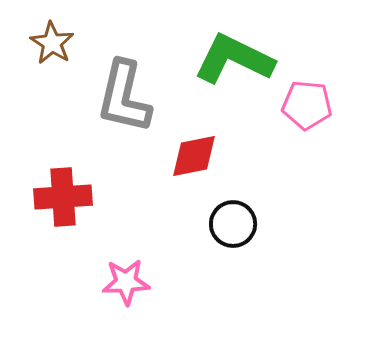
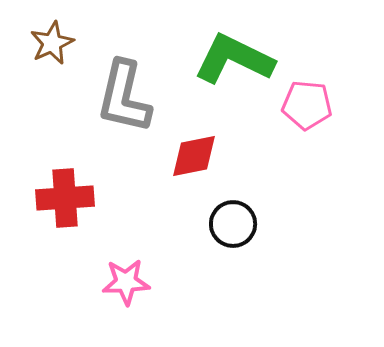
brown star: rotated 15 degrees clockwise
red cross: moved 2 px right, 1 px down
